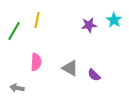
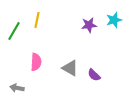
cyan star: rotated 21 degrees clockwise
